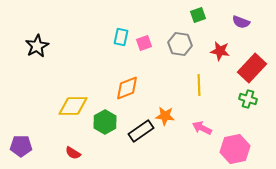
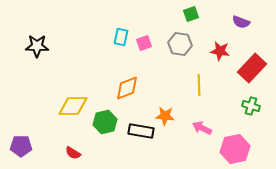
green square: moved 7 px left, 1 px up
black star: rotated 30 degrees clockwise
green cross: moved 3 px right, 7 px down
green hexagon: rotated 15 degrees clockwise
black rectangle: rotated 45 degrees clockwise
